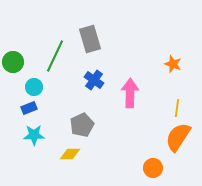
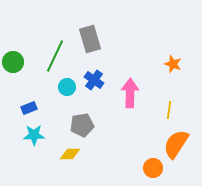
cyan circle: moved 33 px right
yellow line: moved 8 px left, 2 px down
gray pentagon: rotated 15 degrees clockwise
orange semicircle: moved 2 px left, 7 px down
